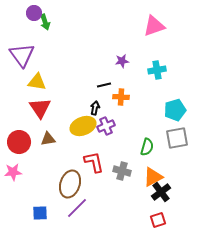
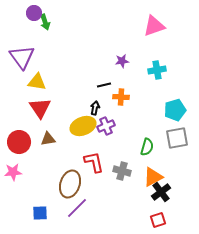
purple triangle: moved 2 px down
